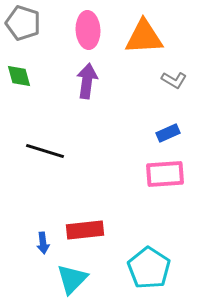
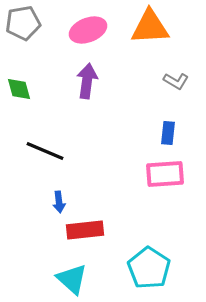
gray pentagon: rotated 28 degrees counterclockwise
pink ellipse: rotated 72 degrees clockwise
orange triangle: moved 6 px right, 10 px up
green diamond: moved 13 px down
gray L-shape: moved 2 px right, 1 px down
blue rectangle: rotated 60 degrees counterclockwise
black line: rotated 6 degrees clockwise
blue arrow: moved 16 px right, 41 px up
cyan triangle: rotated 32 degrees counterclockwise
